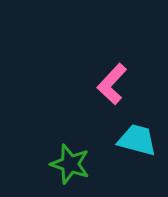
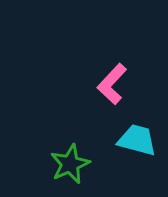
green star: rotated 30 degrees clockwise
